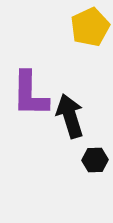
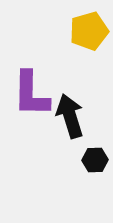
yellow pentagon: moved 1 px left, 4 px down; rotated 9 degrees clockwise
purple L-shape: moved 1 px right
